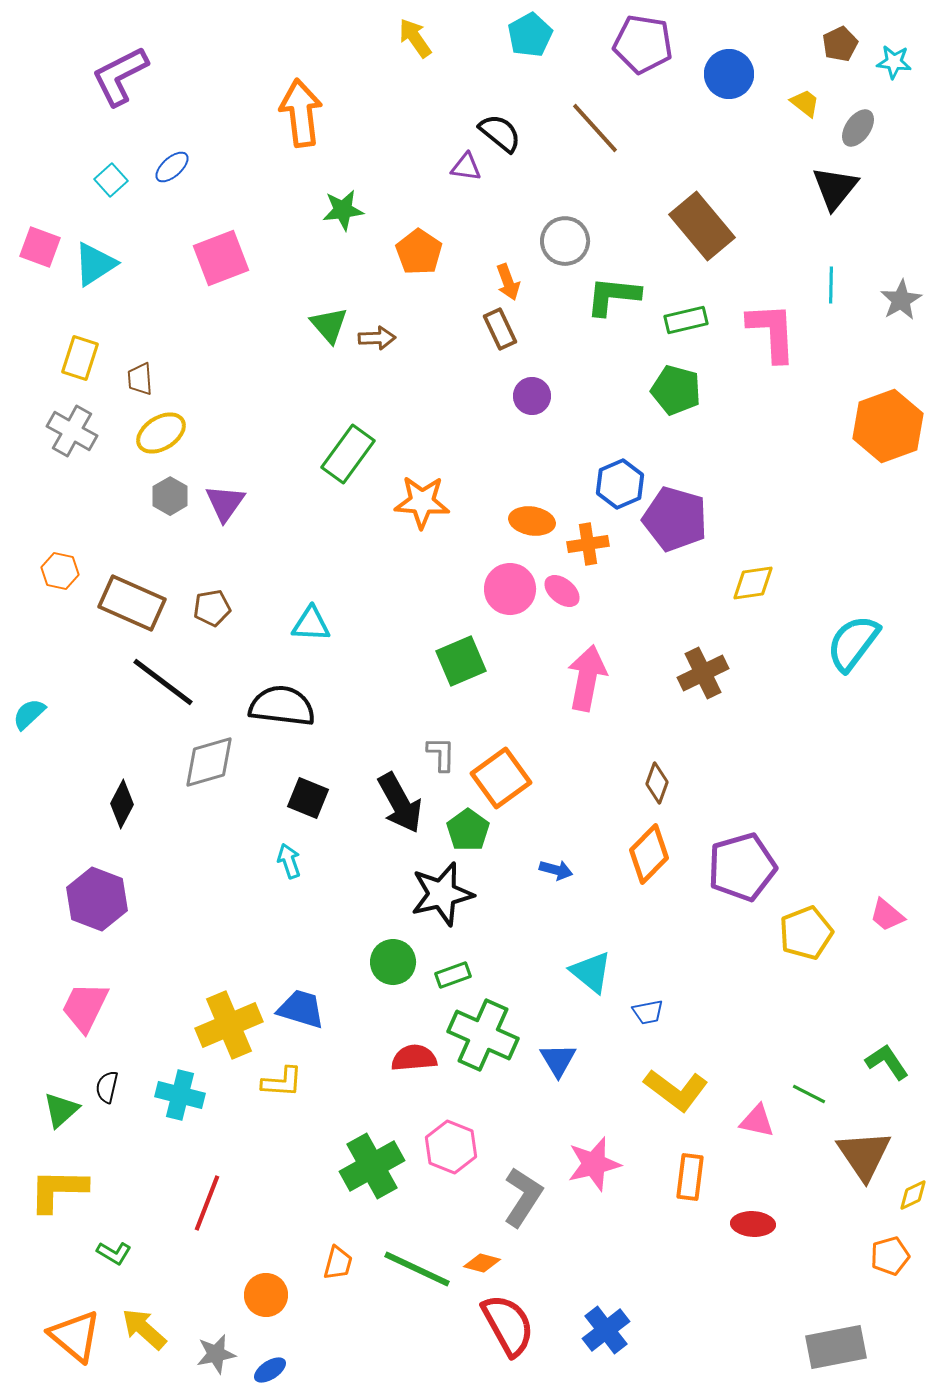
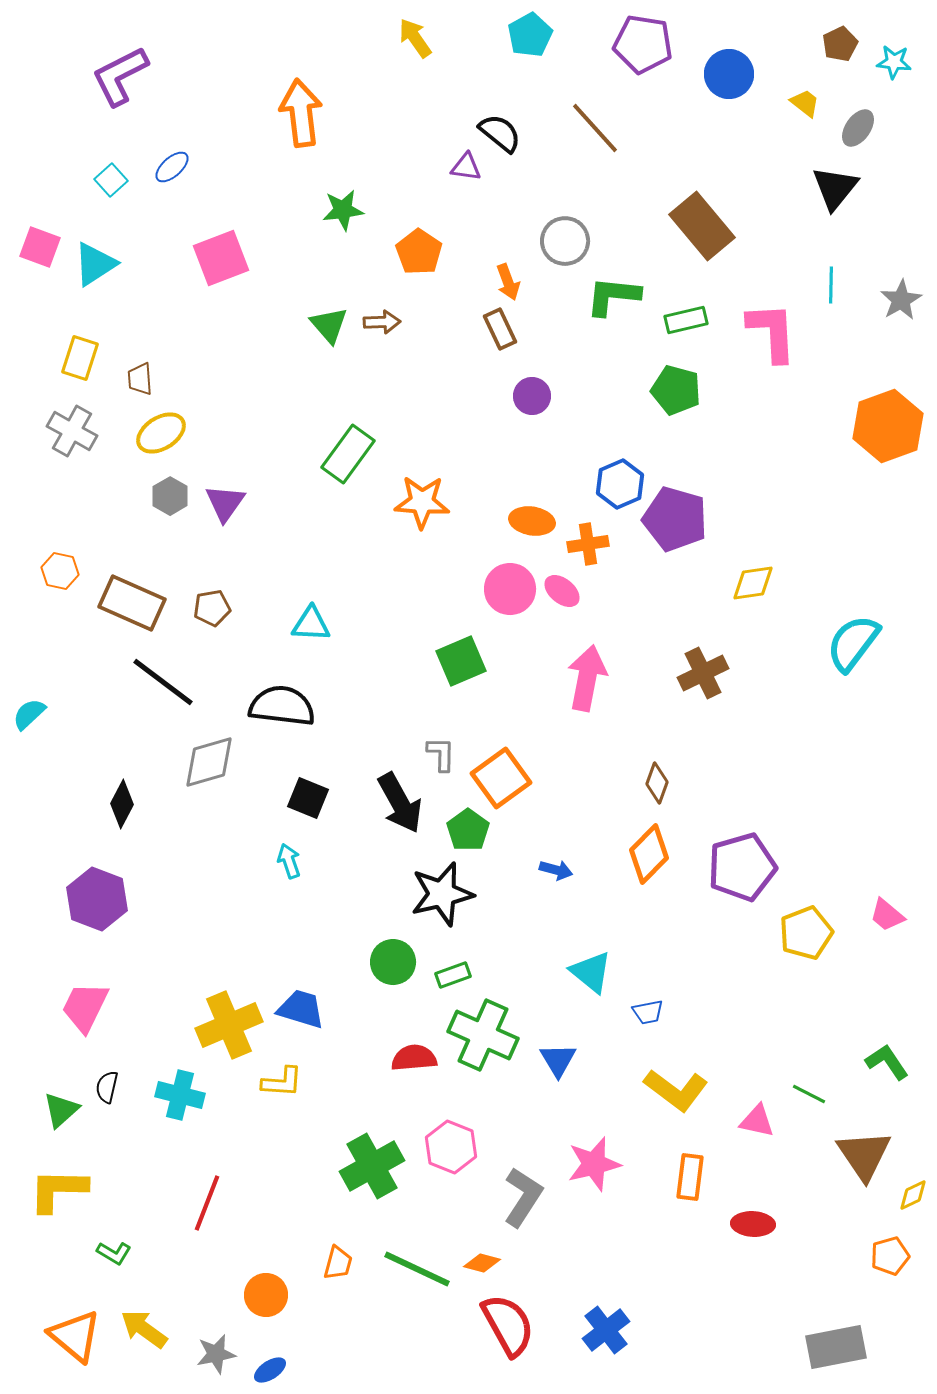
brown arrow at (377, 338): moved 5 px right, 16 px up
yellow arrow at (144, 1329): rotated 6 degrees counterclockwise
